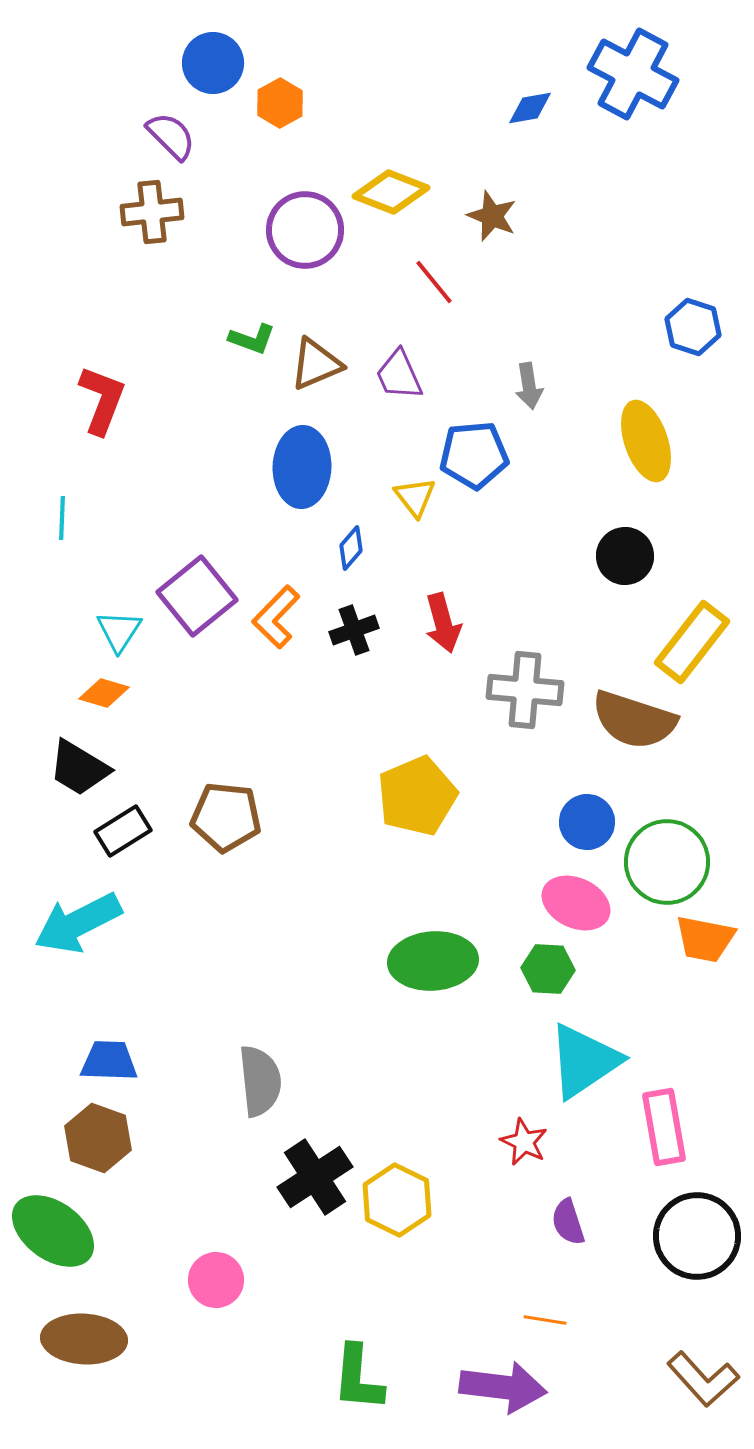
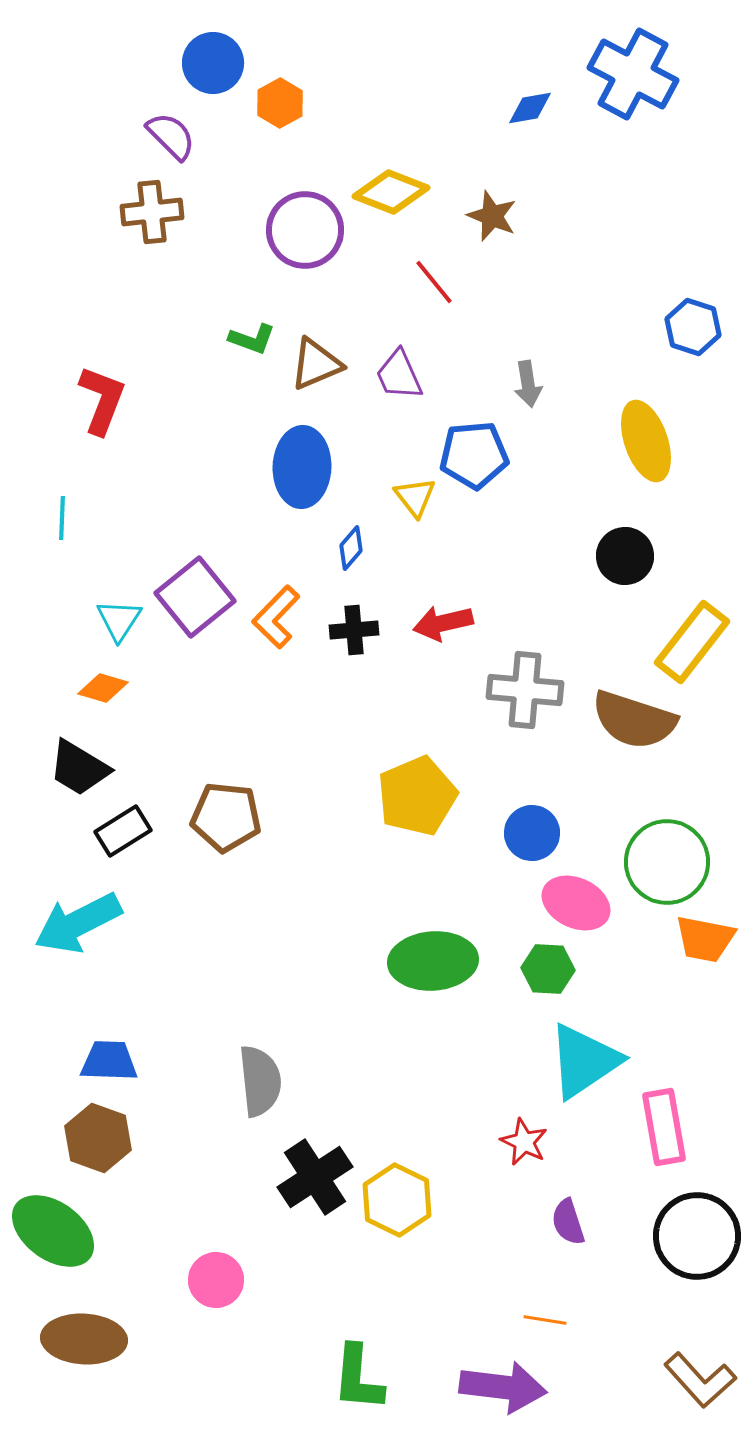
gray arrow at (529, 386): moved 1 px left, 2 px up
purple square at (197, 596): moved 2 px left, 1 px down
red arrow at (443, 623): rotated 92 degrees clockwise
black cross at (354, 630): rotated 15 degrees clockwise
cyan triangle at (119, 631): moved 11 px up
orange diamond at (104, 693): moved 1 px left, 5 px up
blue circle at (587, 822): moved 55 px left, 11 px down
brown L-shape at (703, 1379): moved 3 px left, 1 px down
